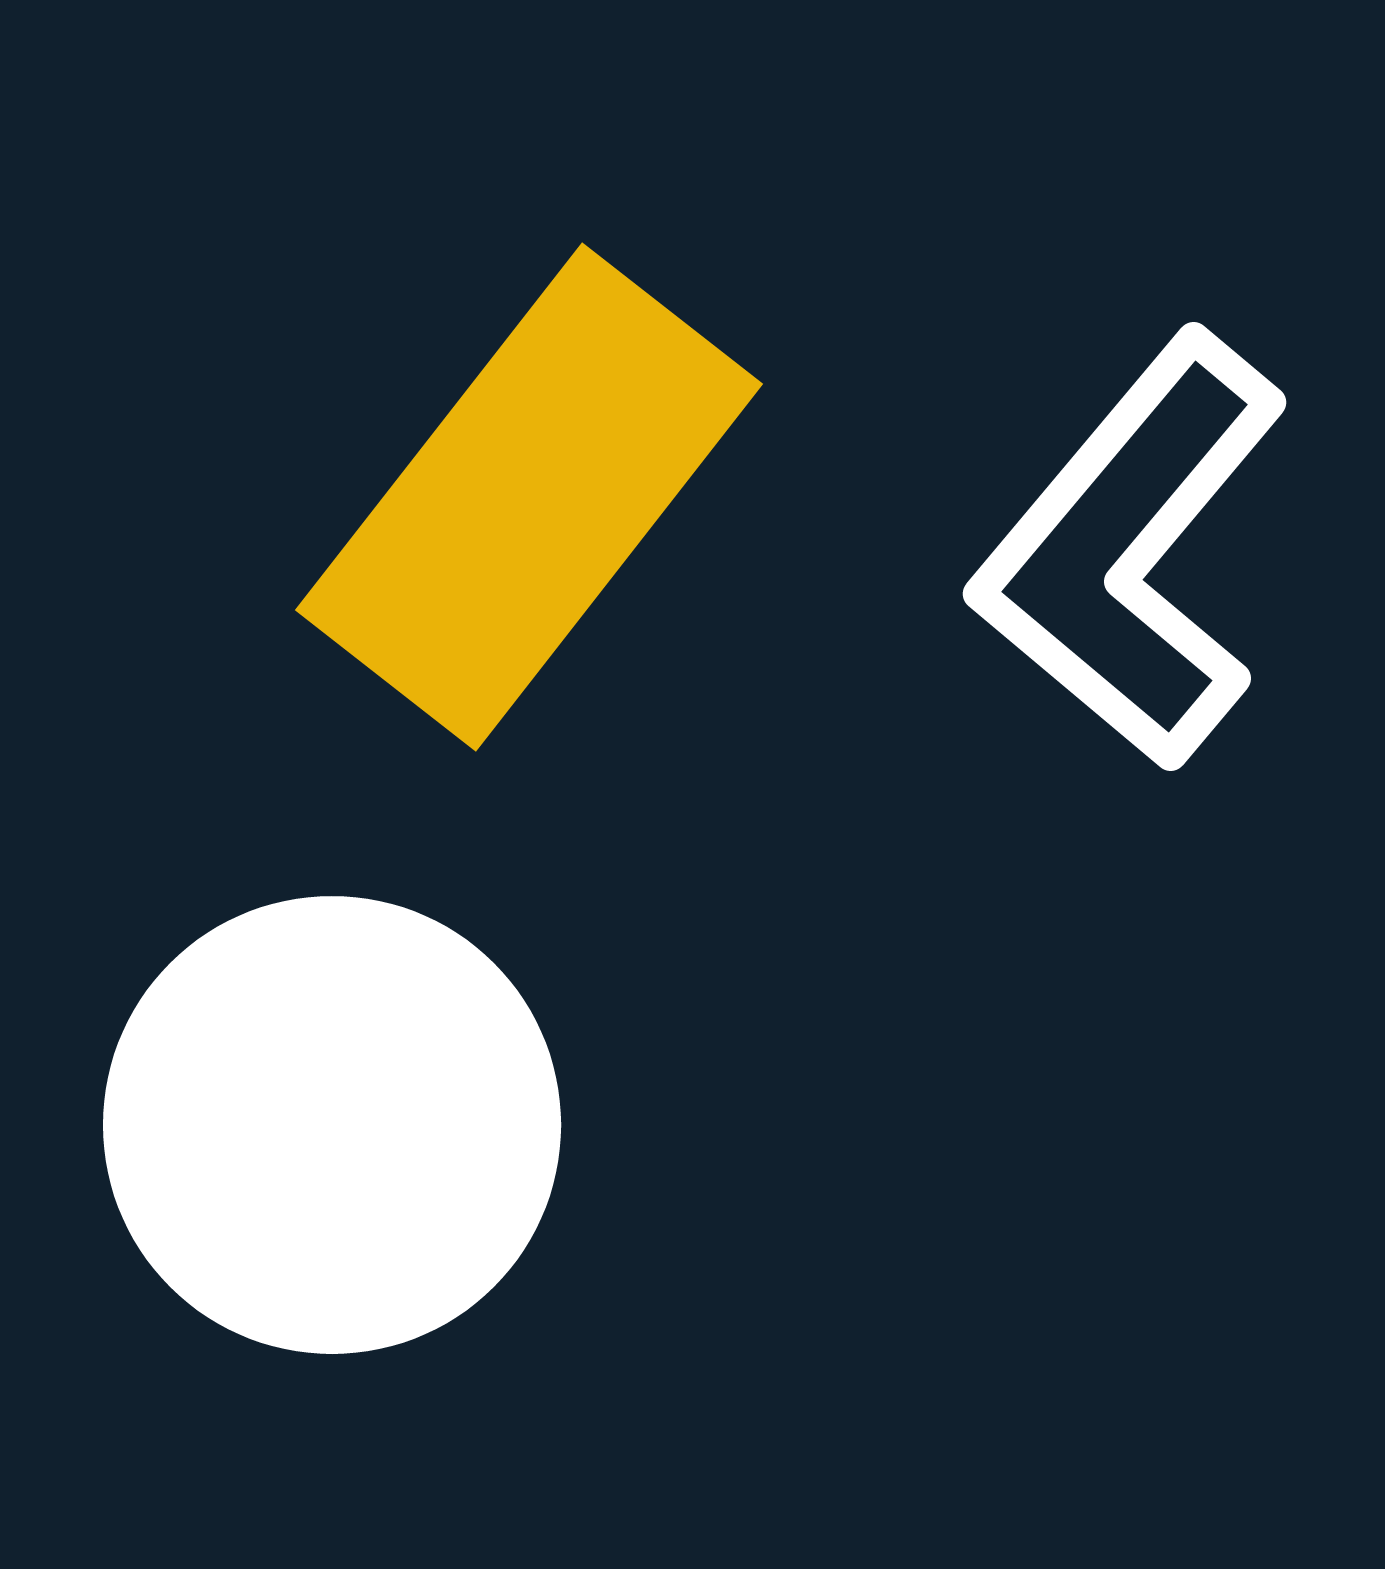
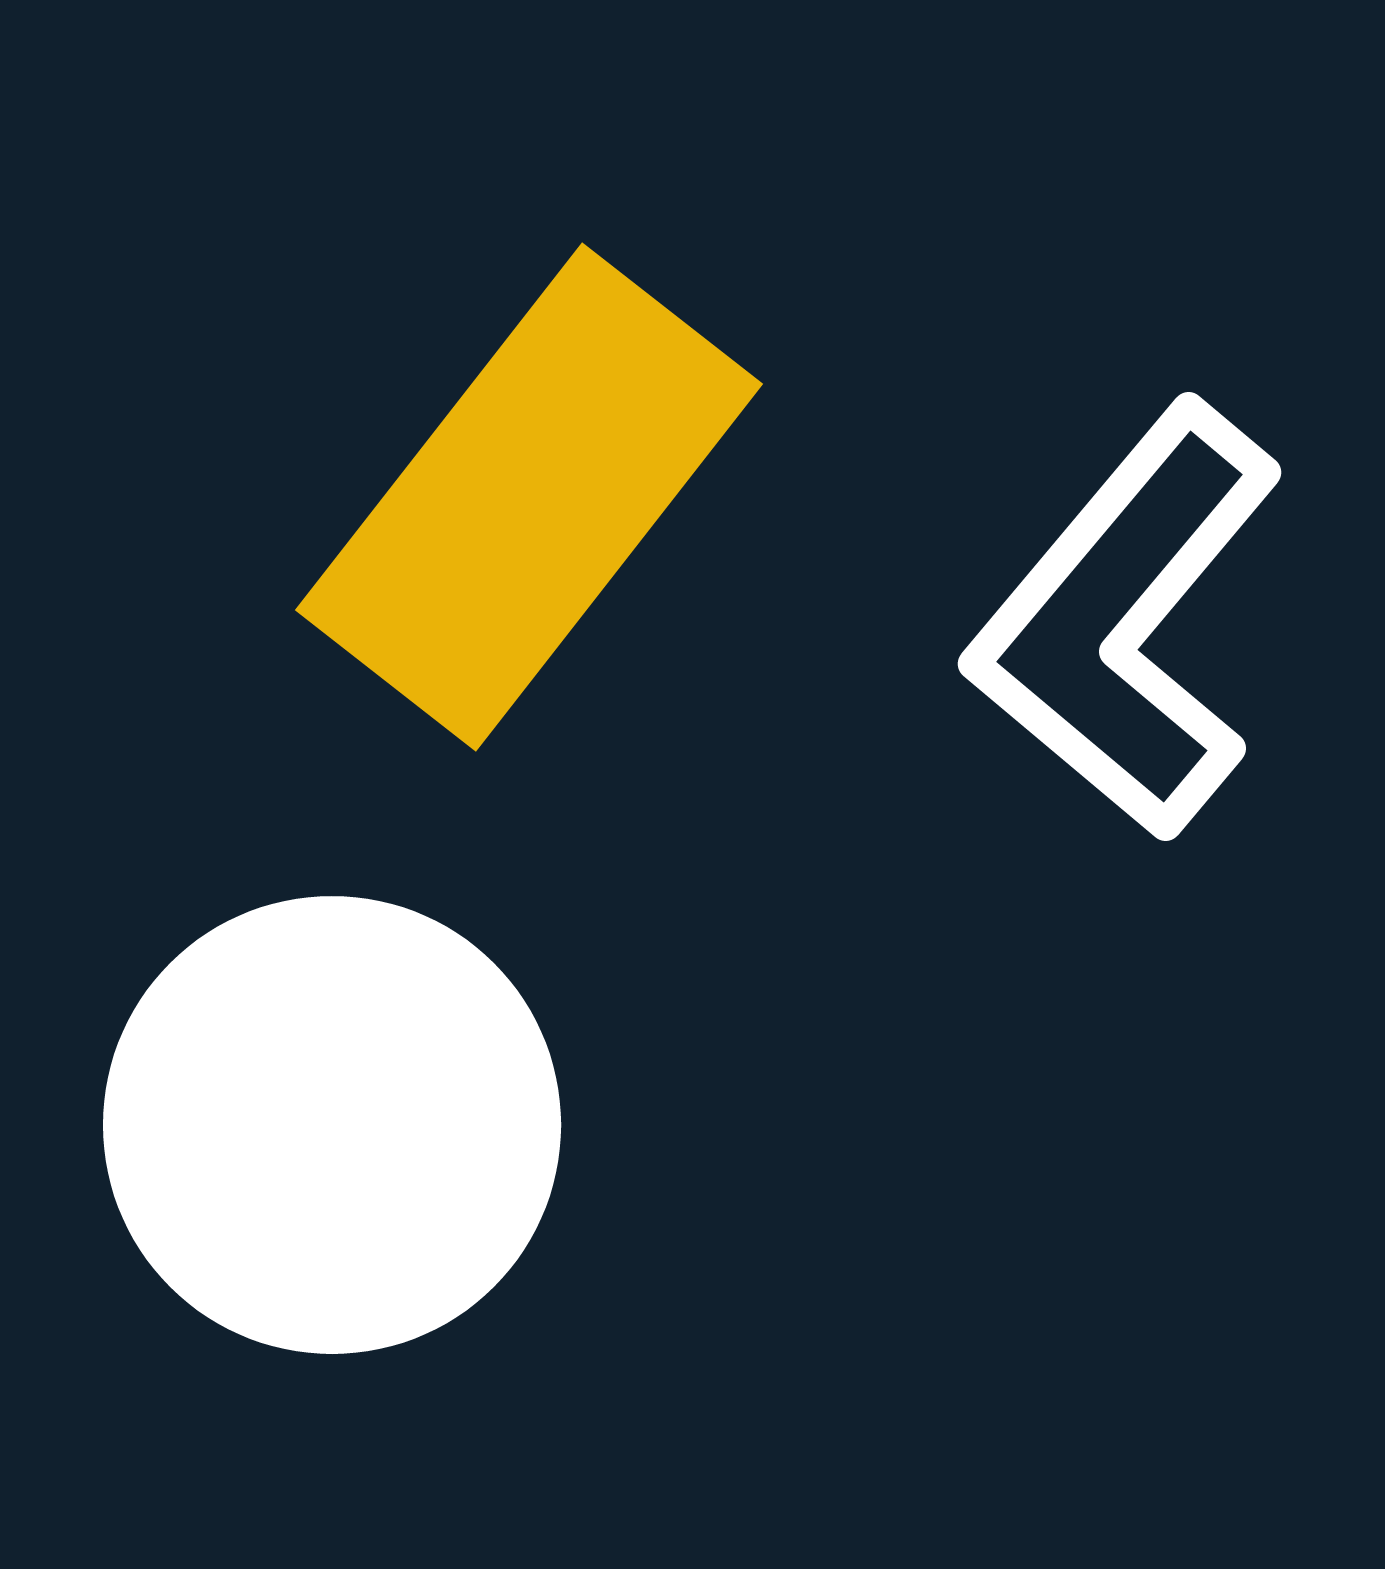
white L-shape: moved 5 px left, 70 px down
